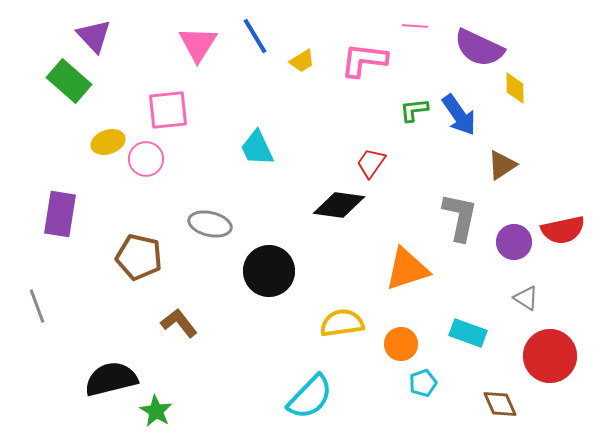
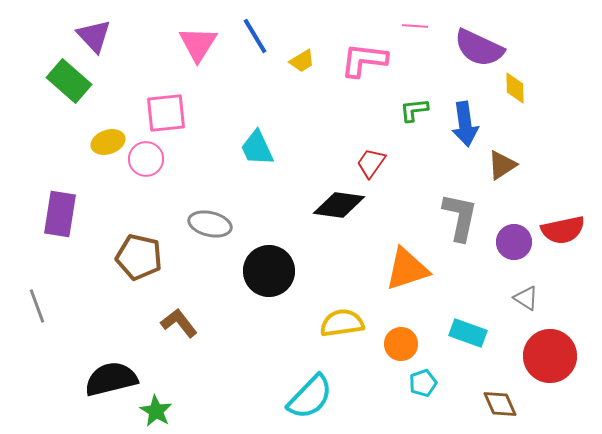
pink square: moved 2 px left, 3 px down
blue arrow: moved 6 px right, 9 px down; rotated 27 degrees clockwise
